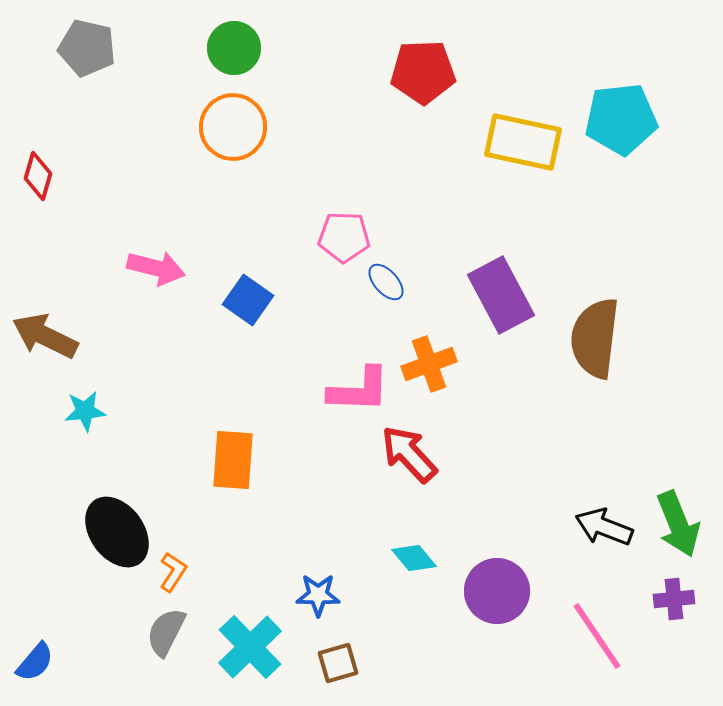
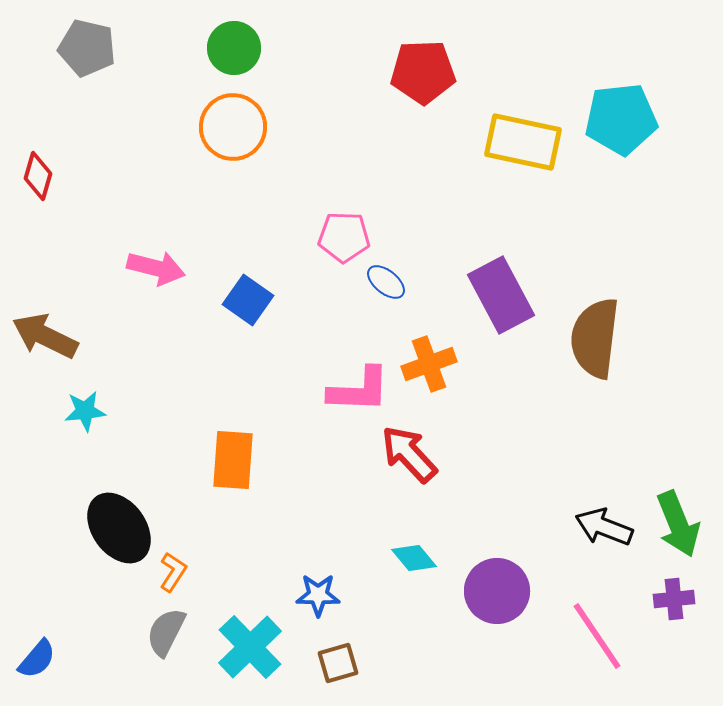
blue ellipse: rotated 9 degrees counterclockwise
black ellipse: moved 2 px right, 4 px up
blue semicircle: moved 2 px right, 3 px up
